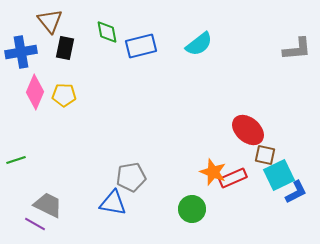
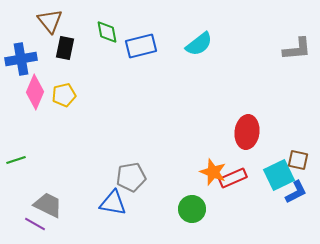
blue cross: moved 7 px down
yellow pentagon: rotated 15 degrees counterclockwise
red ellipse: moved 1 px left, 2 px down; rotated 56 degrees clockwise
brown square: moved 33 px right, 5 px down
